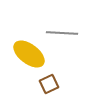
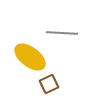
yellow ellipse: moved 1 px right, 3 px down
